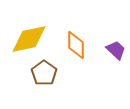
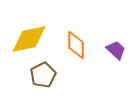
brown pentagon: moved 1 px left, 2 px down; rotated 10 degrees clockwise
